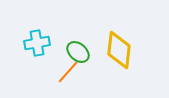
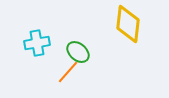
yellow diamond: moved 9 px right, 26 px up
